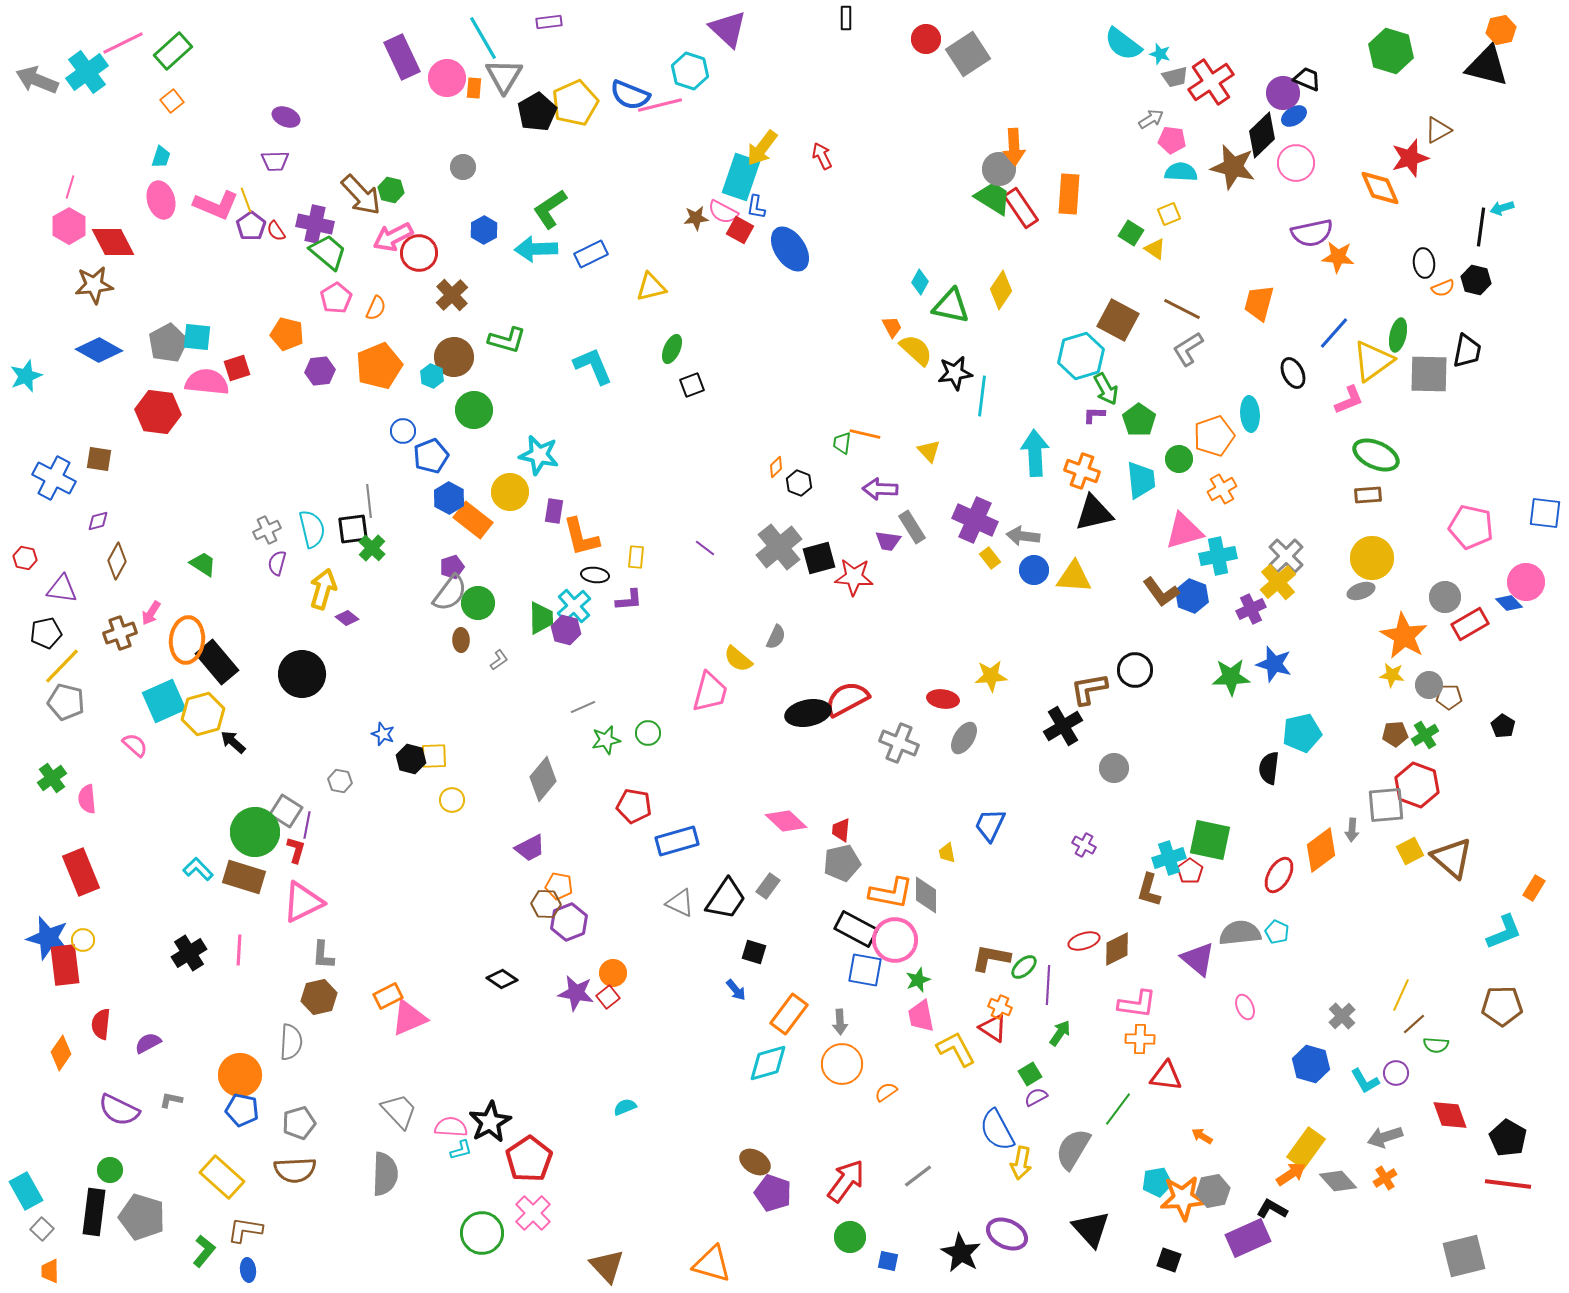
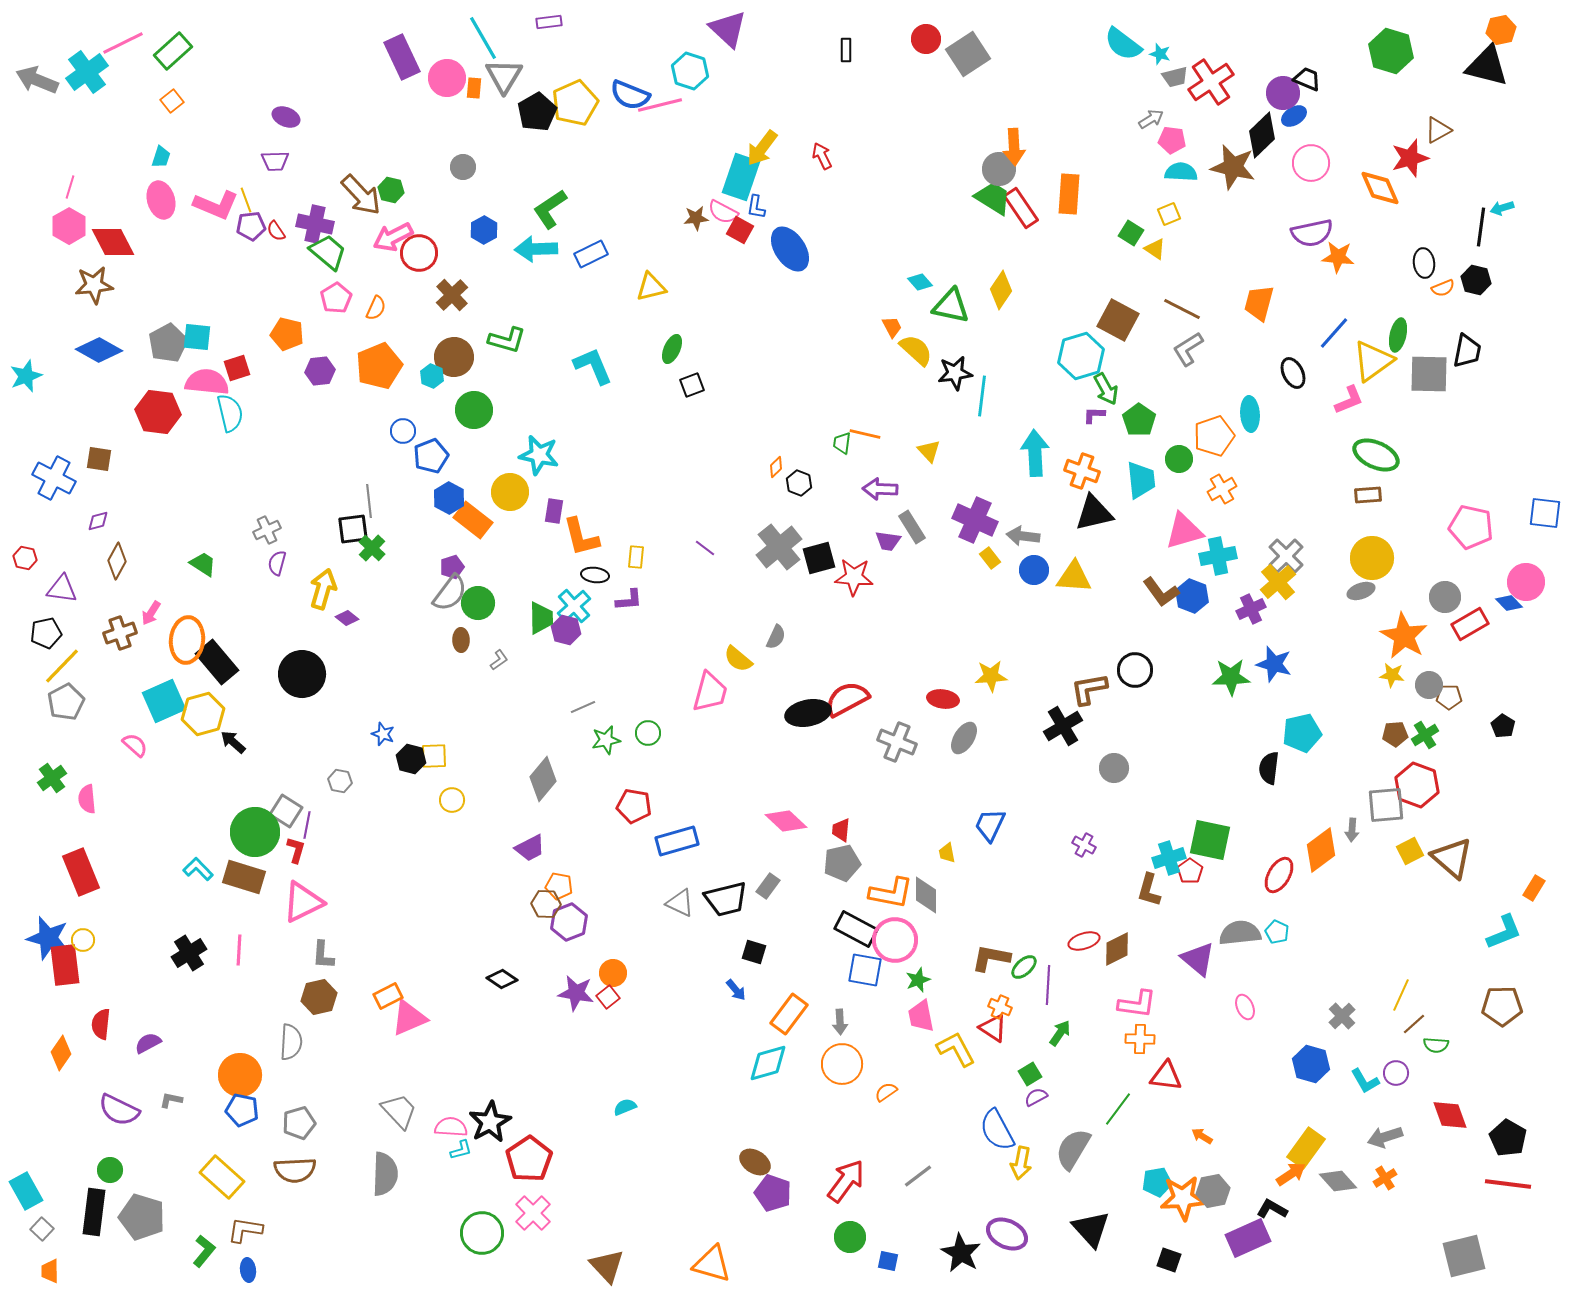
black rectangle at (846, 18): moved 32 px down
pink circle at (1296, 163): moved 15 px right
purple pentagon at (251, 226): rotated 28 degrees clockwise
cyan diamond at (920, 282): rotated 70 degrees counterclockwise
cyan semicircle at (312, 529): moved 82 px left, 116 px up
gray pentagon at (66, 702): rotated 30 degrees clockwise
gray cross at (899, 743): moved 2 px left, 1 px up
black trapezoid at (726, 899): rotated 42 degrees clockwise
